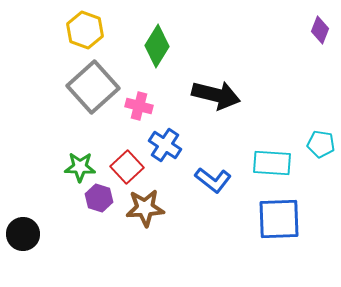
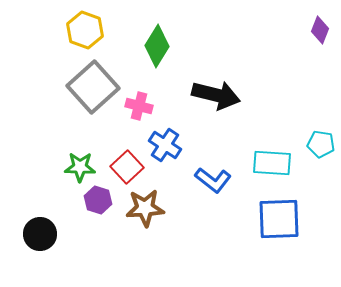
purple hexagon: moved 1 px left, 2 px down
black circle: moved 17 px right
